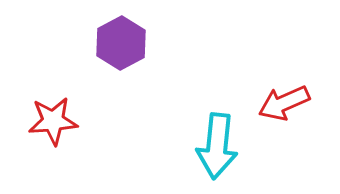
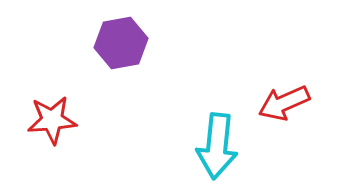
purple hexagon: rotated 18 degrees clockwise
red star: moved 1 px left, 1 px up
